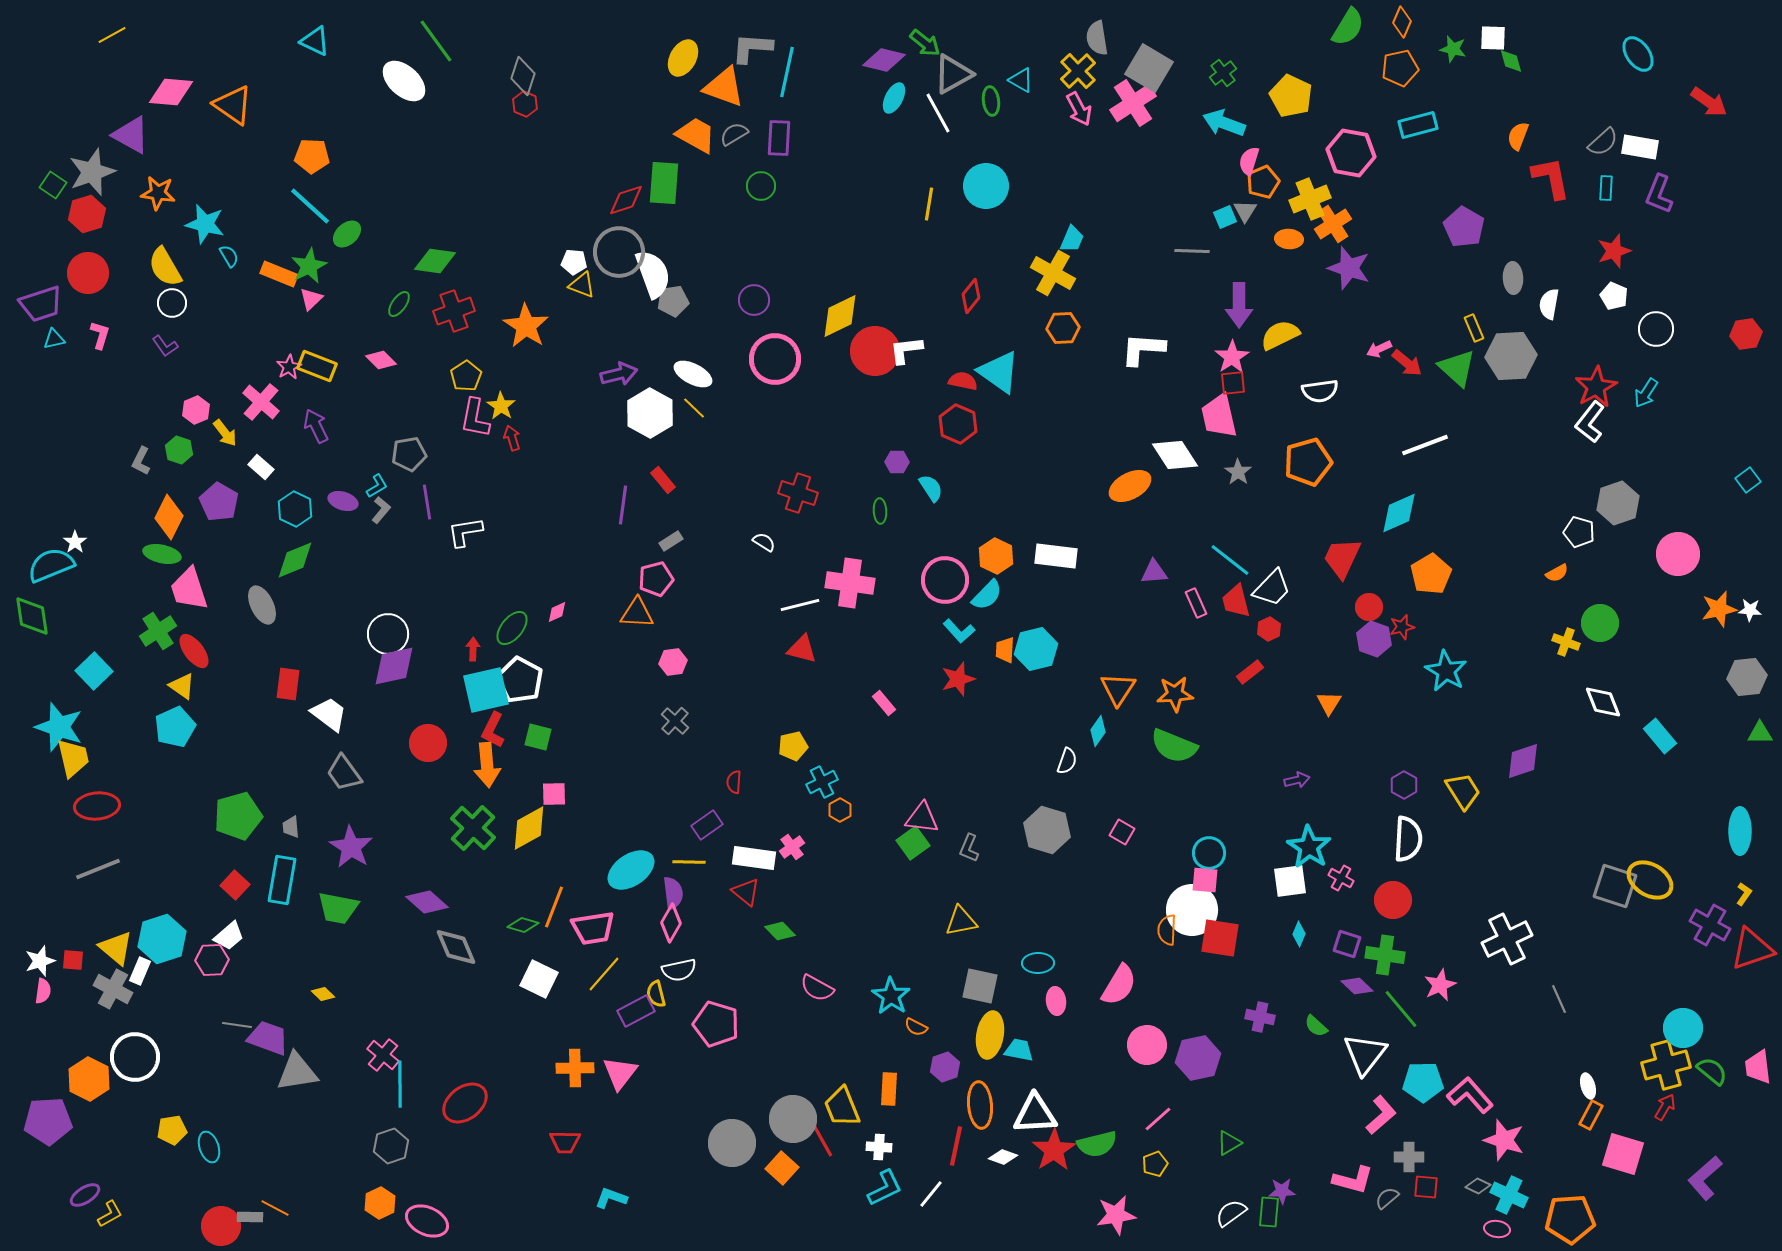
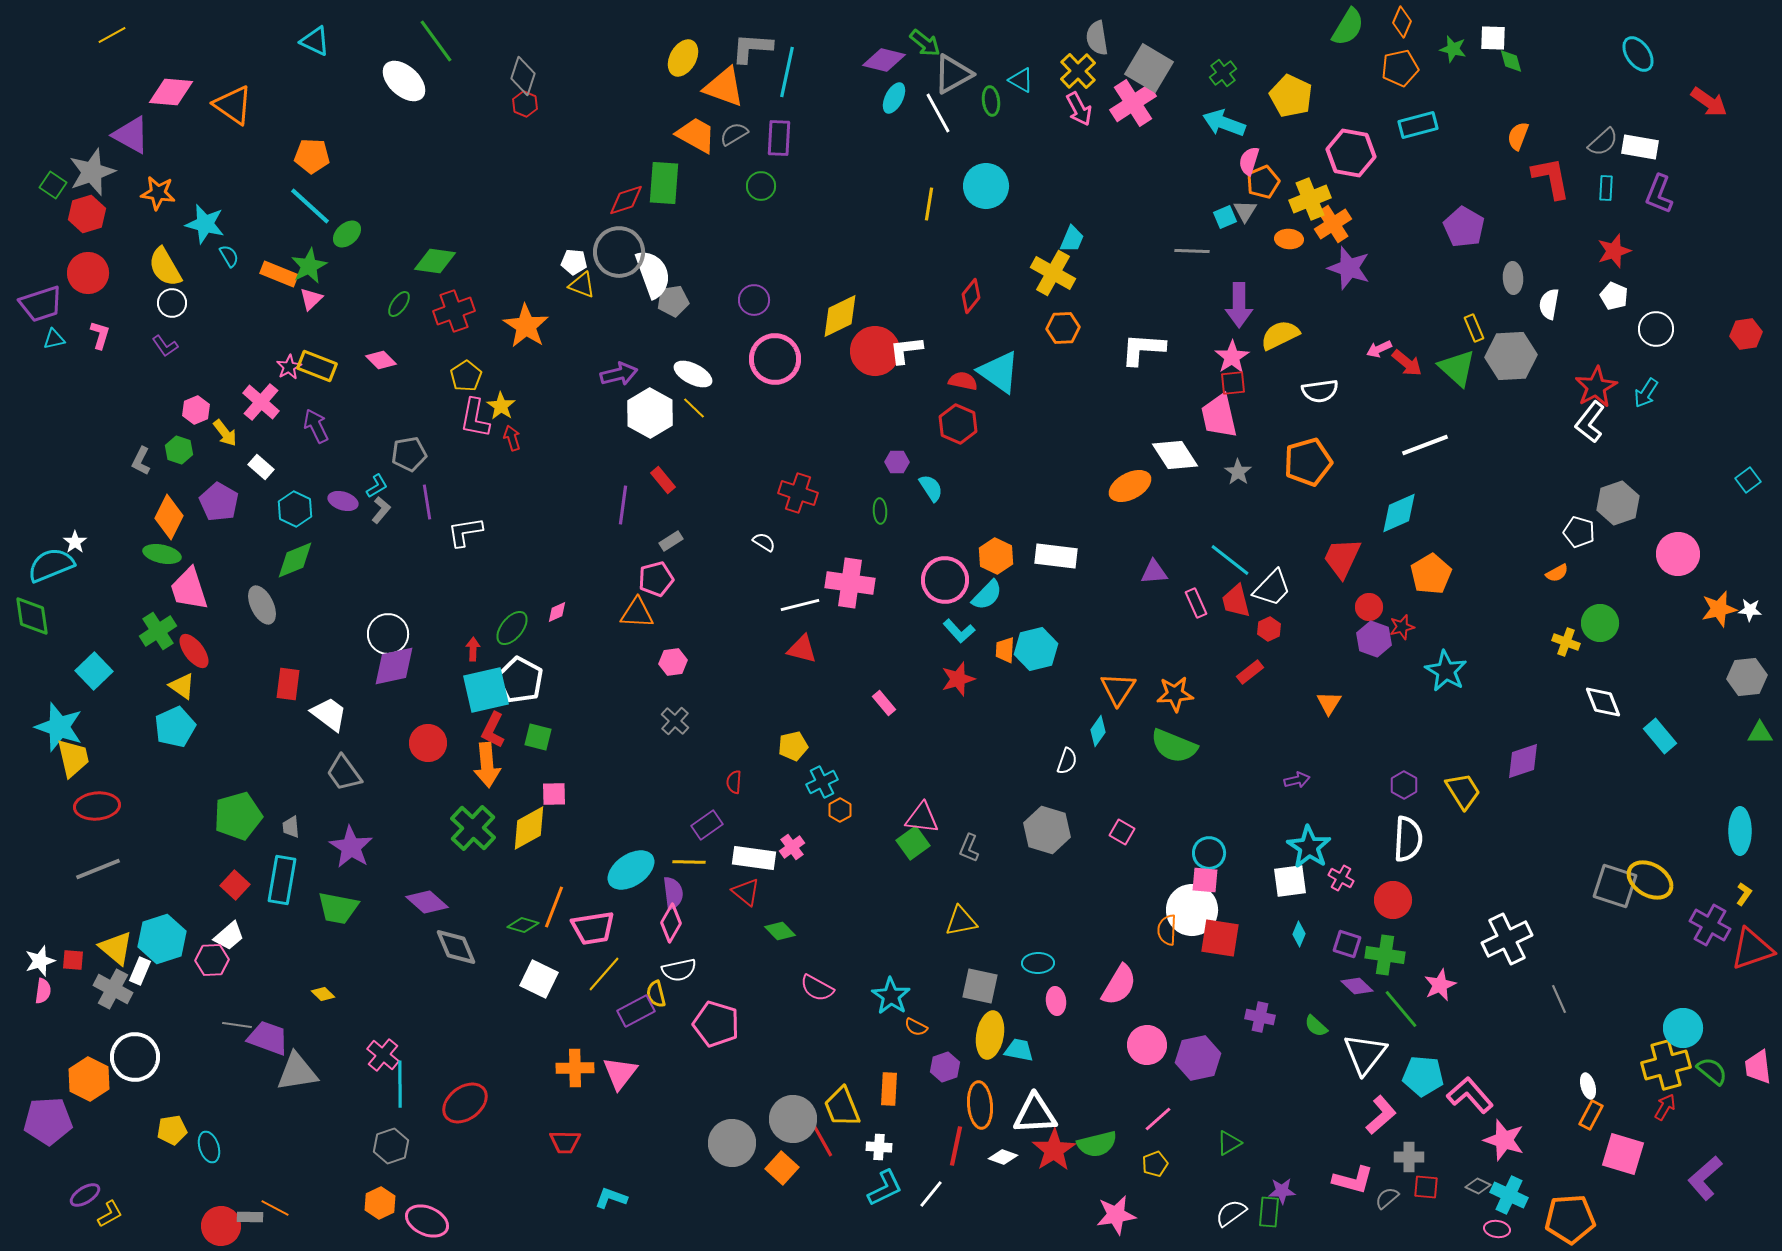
cyan pentagon at (1423, 1082): moved 6 px up; rotated 6 degrees clockwise
